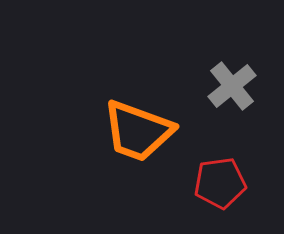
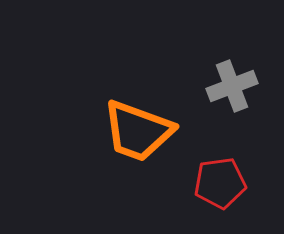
gray cross: rotated 18 degrees clockwise
